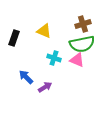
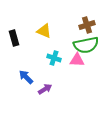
brown cross: moved 4 px right, 1 px down
black rectangle: rotated 35 degrees counterclockwise
green semicircle: moved 4 px right, 1 px down
pink triangle: rotated 21 degrees counterclockwise
purple arrow: moved 2 px down
